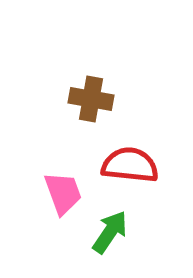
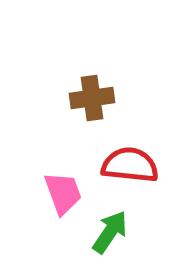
brown cross: moved 1 px right, 1 px up; rotated 18 degrees counterclockwise
